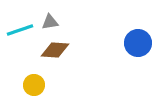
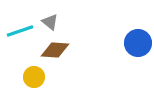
gray triangle: rotated 48 degrees clockwise
cyan line: moved 1 px down
yellow circle: moved 8 px up
